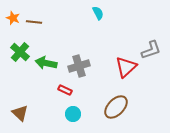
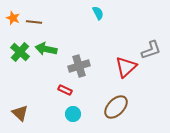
green arrow: moved 14 px up
